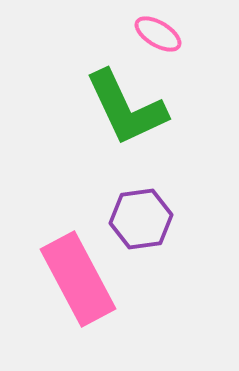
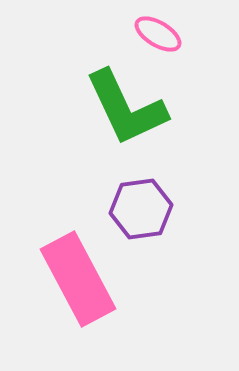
purple hexagon: moved 10 px up
